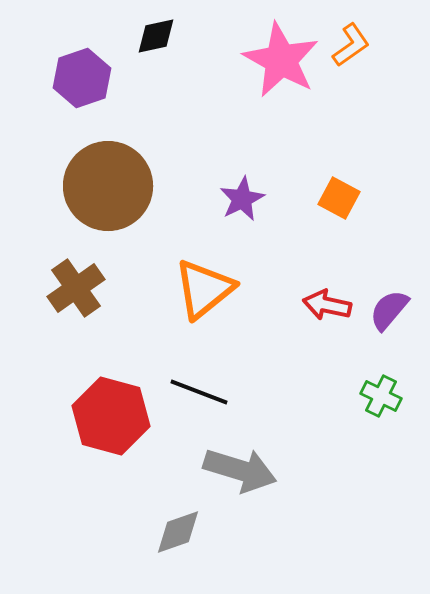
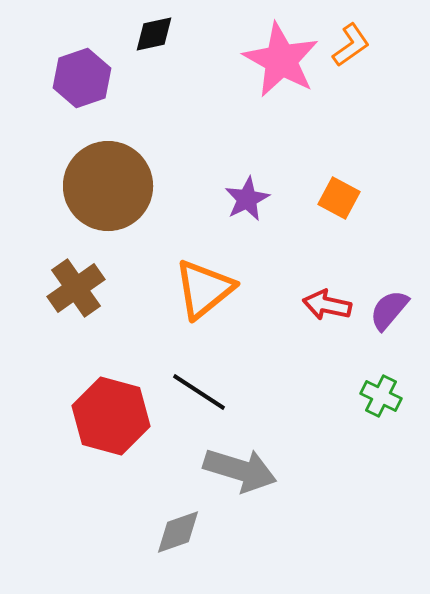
black diamond: moved 2 px left, 2 px up
purple star: moved 5 px right
black line: rotated 12 degrees clockwise
